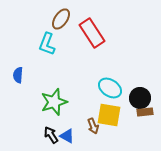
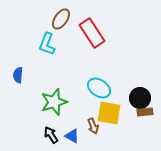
cyan ellipse: moved 11 px left
yellow square: moved 2 px up
blue triangle: moved 5 px right
